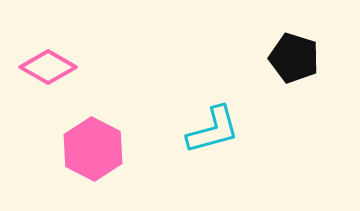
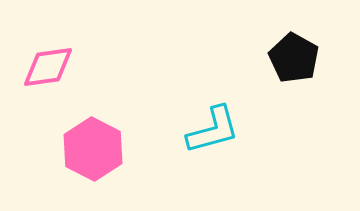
black pentagon: rotated 12 degrees clockwise
pink diamond: rotated 38 degrees counterclockwise
